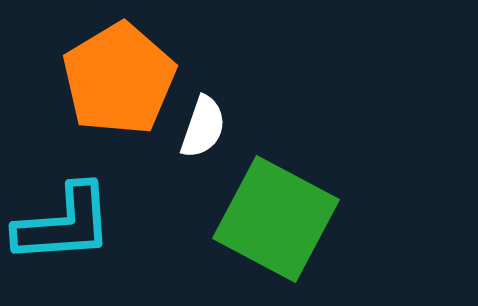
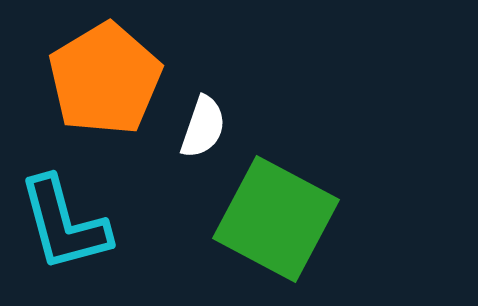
orange pentagon: moved 14 px left
cyan L-shape: rotated 79 degrees clockwise
